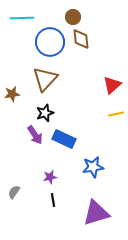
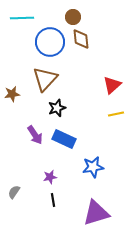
black star: moved 12 px right, 5 px up
